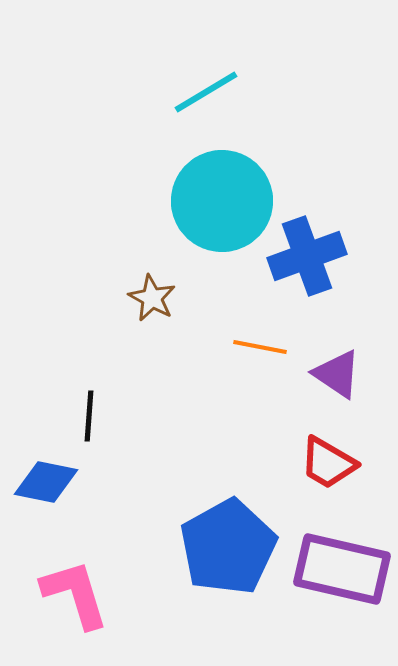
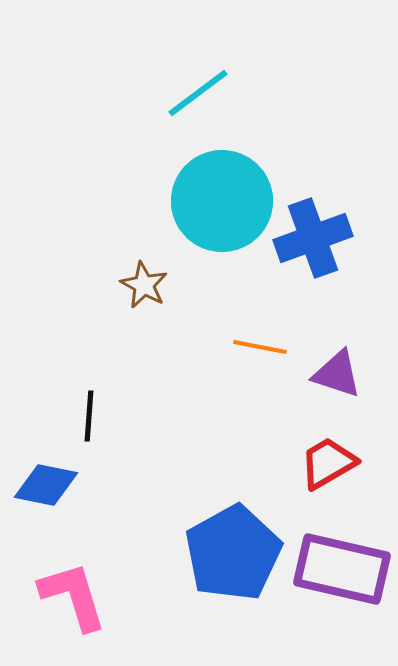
cyan line: moved 8 px left, 1 px down; rotated 6 degrees counterclockwise
blue cross: moved 6 px right, 18 px up
brown star: moved 8 px left, 13 px up
purple triangle: rotated 16 degrees counterclockwise
red trapezoid: rotated 120 degrees clockwise
blue diamond: moved 3 px down
blue pentagon: moved 5 px right, 6 px down
pink L-shape: moved 2 px left, 2 px down
